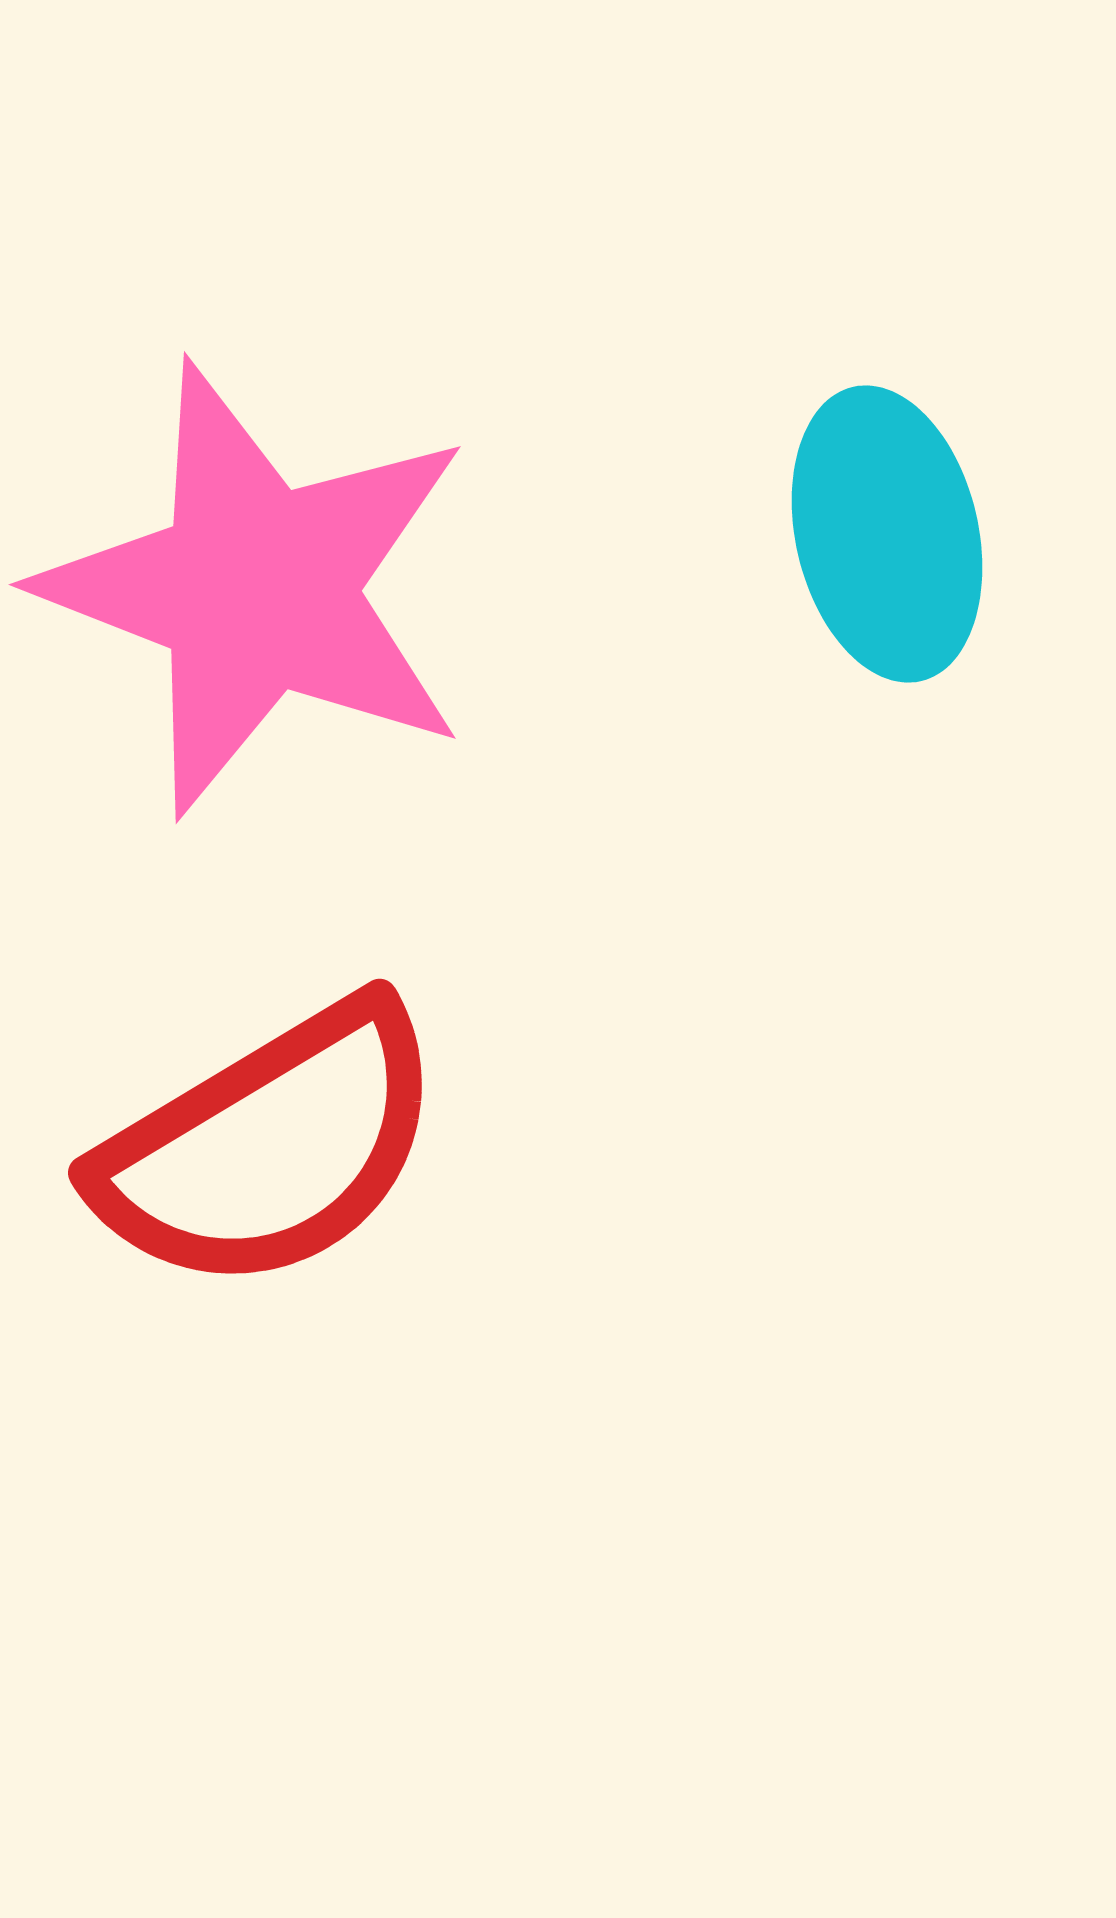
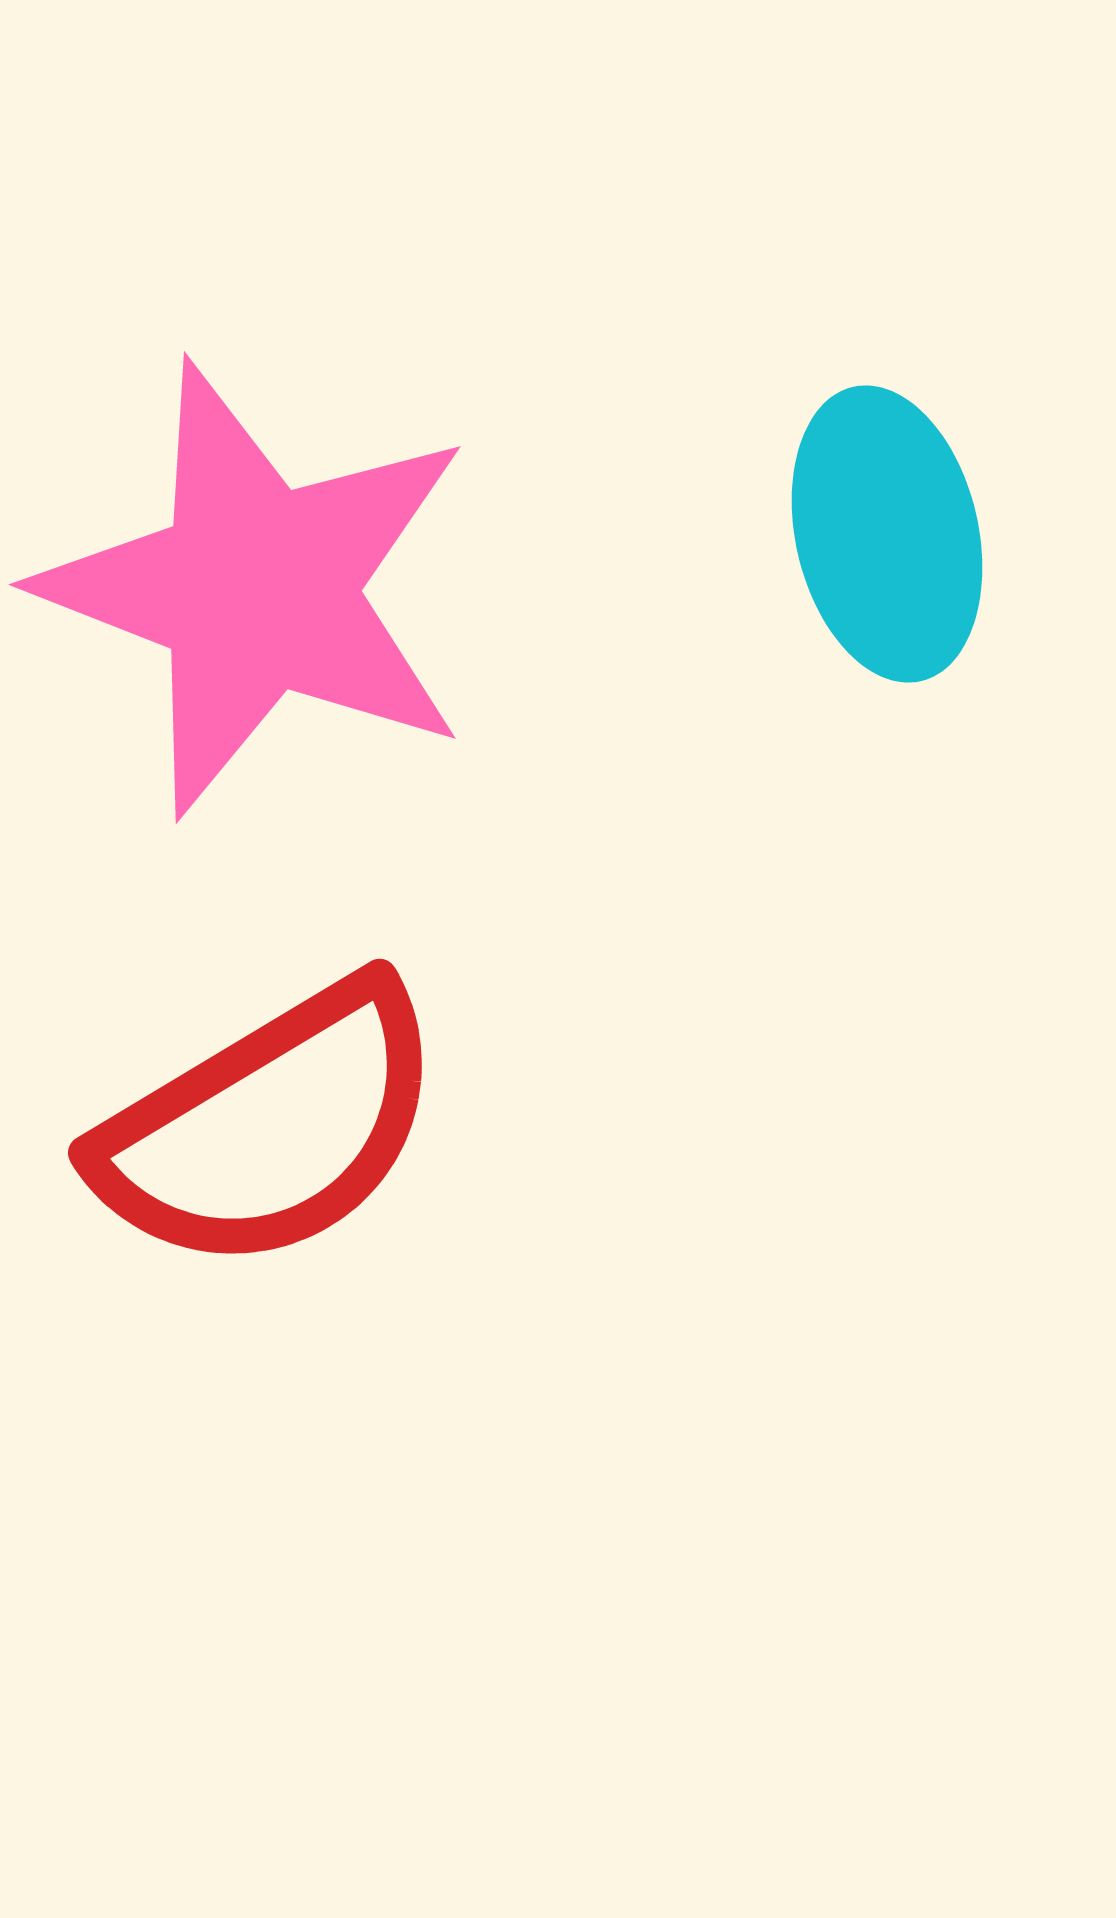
red semicircle: moved 20 px up
